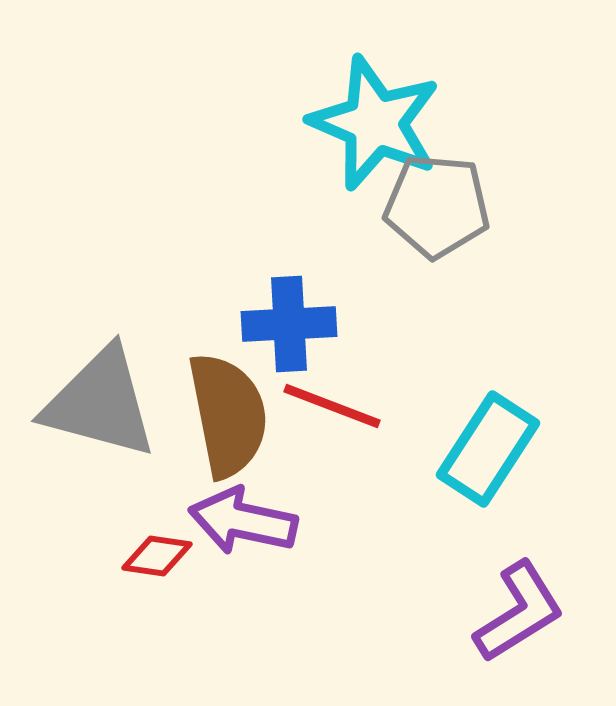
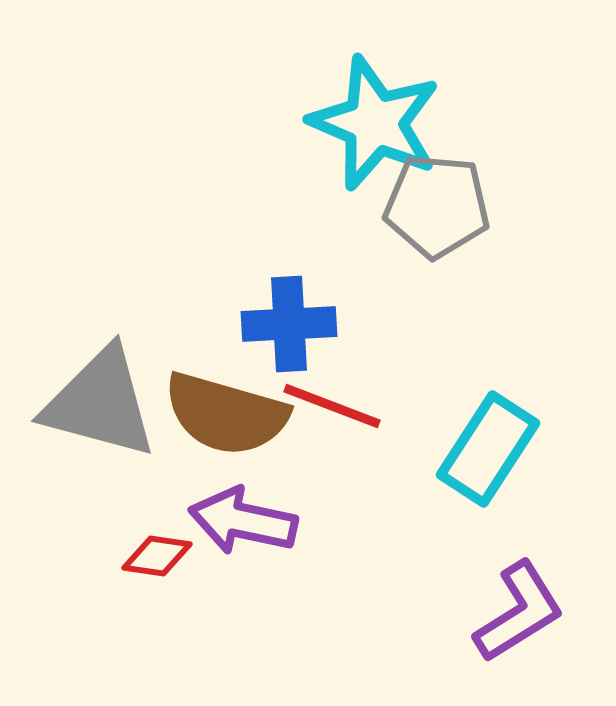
brown semicircle: moved 2 px left, 1 px up; rotated 117 degrees clockwise
